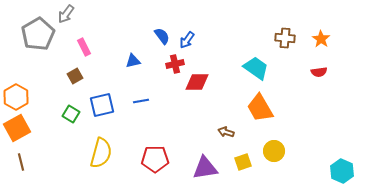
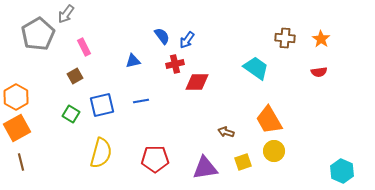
orange trapezoid: moved 9 px right, 12 px down
